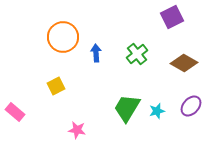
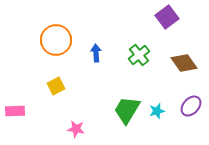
purple square: moved 5 px left; rotated 10 degrees counterclockwise
orange circle: moved 7 px left, 3 px down
green cross: moved 2 px right, 1 px down
brown diamond: rotated 24 degrees clockwise
green trapezoid: moved 2 px down
pink rectangle: moved 1 px up; rotated 42 degrees counterclockwise
pink star: moved 1 px left, 1 px up
